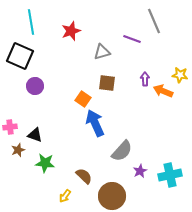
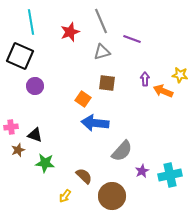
gray line: moved 53 px left
red star: moved 1 px left, 1 px down
blue arrow: rotated 60 degrees counterclockwise
pink cross: moved 1 px right
purple star: moved 2 px right
